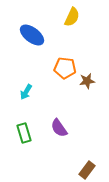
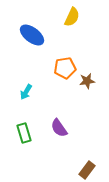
orange pentagon: rotated 15 degrees counterclockwise
